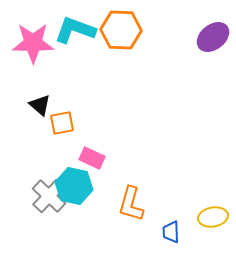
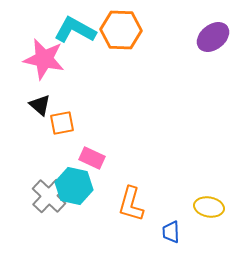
cyan L-shape: rotated 9 degrees clockwise
pink star: moved 11 px right, 16 px down; rotated 12 degrees clockwise
yellow ellipse: moved 4 px left, 10 px up; rotated 20 degrees clockwise
